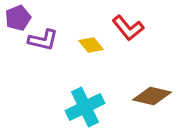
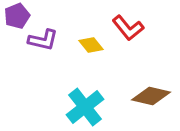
purple pentagon: moved 1 px left, 2 px up
brown diamond: moved 1 px left
cyan cross: rotated 12 degrees counterclockwise
